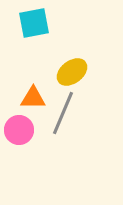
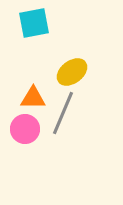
pink circle: moved 6 px right, 1 px up
